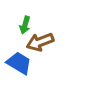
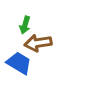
brown arrow: moved 2 px left, 1 px down; rotated 12 degrees clockwise
